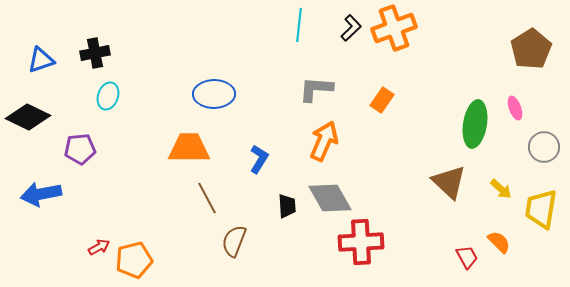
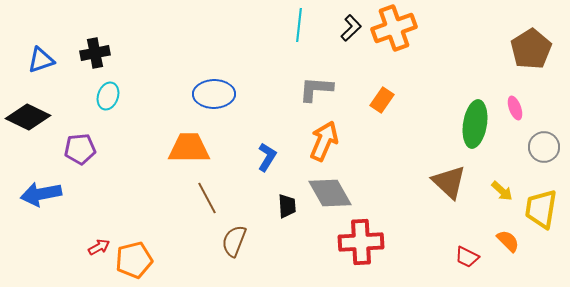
blue L-shape: moved 8 px right, 2 px up
yellow arrow: moved 1 px right, 2 px down
gray diamond: moved 5 px up
orange semicircle: moved 9 px right, 1 px up
red trapezoid: rotated 145 degrees clockwise
